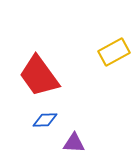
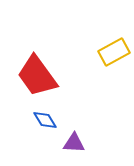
red trapezoid: moved 2 px left
blue diamond: rotated 60 degrees clockwise
